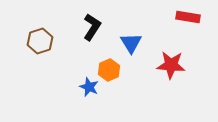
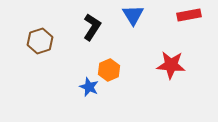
red rectangle: moved 1 px right, 2 px up; rotated 20 degrees counterclockwise
blue triangle: moved 2 px right, 28 px up
